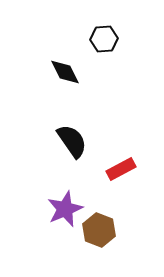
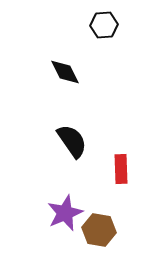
black hexagon: moved 14 px up
red rectangle: rotated 64 degrees counterclockwise
purple star: moved 4 px down
brown hexagon: rotated 12 degrees counterclockwise
